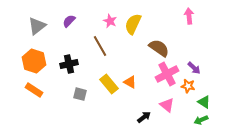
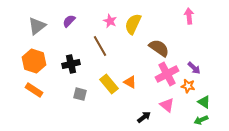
black cross: moved 2 px right
